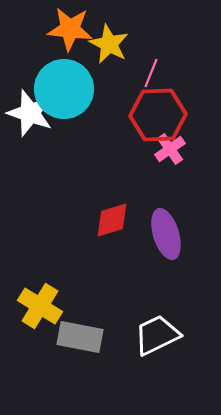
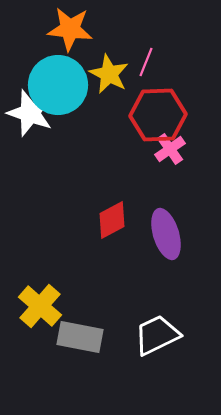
yellow star: moved 30 px down
pink line: moved 5 px left, 11 px up
cyan circle: moved 6 px left, 4 px up
red diamond: rotated 12 degrees counterclockwise
yellow cross: rotated 9 degrees clockwise
